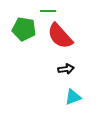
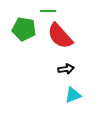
cyan triangle: moved 2 px up
